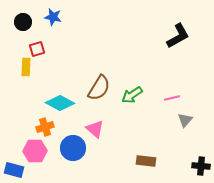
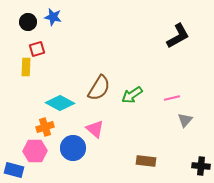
black circle: moved 5 px right
